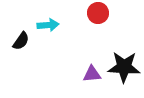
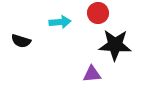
cyan arrow: moved 12 px right, 3 px up
black semicircle: rotated 72 degrees clockwise
black star: moved 9 px left, 22 px up
